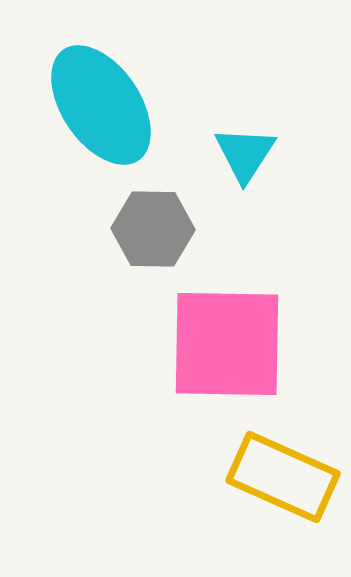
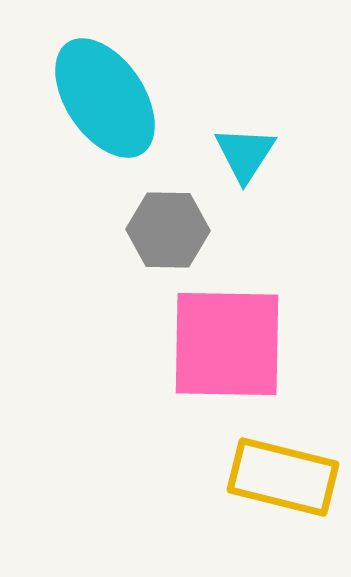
cyan ellipse: moved 4 px right, 7 px up
gray hexagon: moved 15 px right, 1 px down
yellow rectangle: rotated 10 degrees counterclockwise
